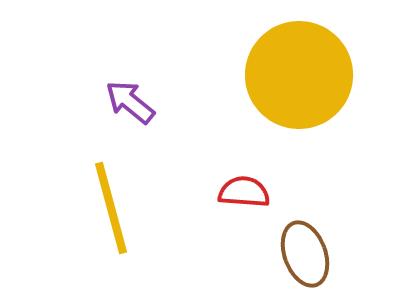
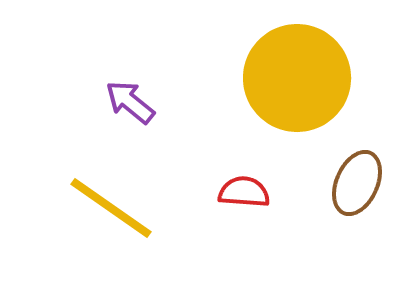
yellow circle: moved 2 px left, 3 px down
yellow line: rotated 40 degrees counterclockwise
brown ellipse: moved 52 px right, 71 px up; rotated 44 degrees clockwise
